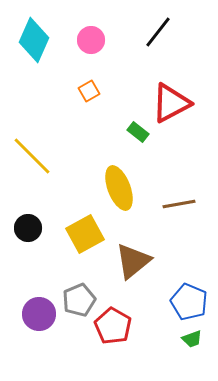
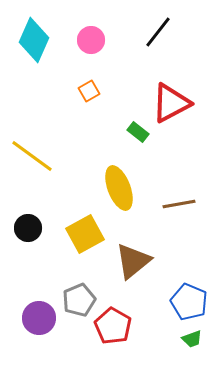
yellow line: rotated 9 degrees counterclockwise
purple circle: moved 4 px down
